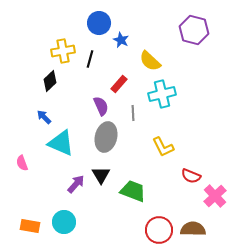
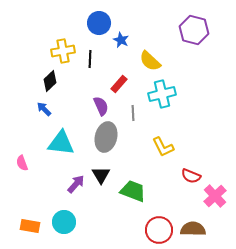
black line: rotated 12 degrees counterclockwise
blue arrow: moved 8 px up
cyan triangle: rotated 16 degrees counterclockwise
